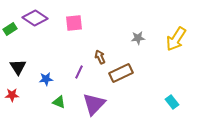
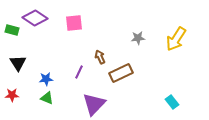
green rectangle: moved 2 px right, 1 px down; rotated 48 degrees clockwise
black triangle: moved 4 px up
green triangle: moved 12 px left, 4 px up
